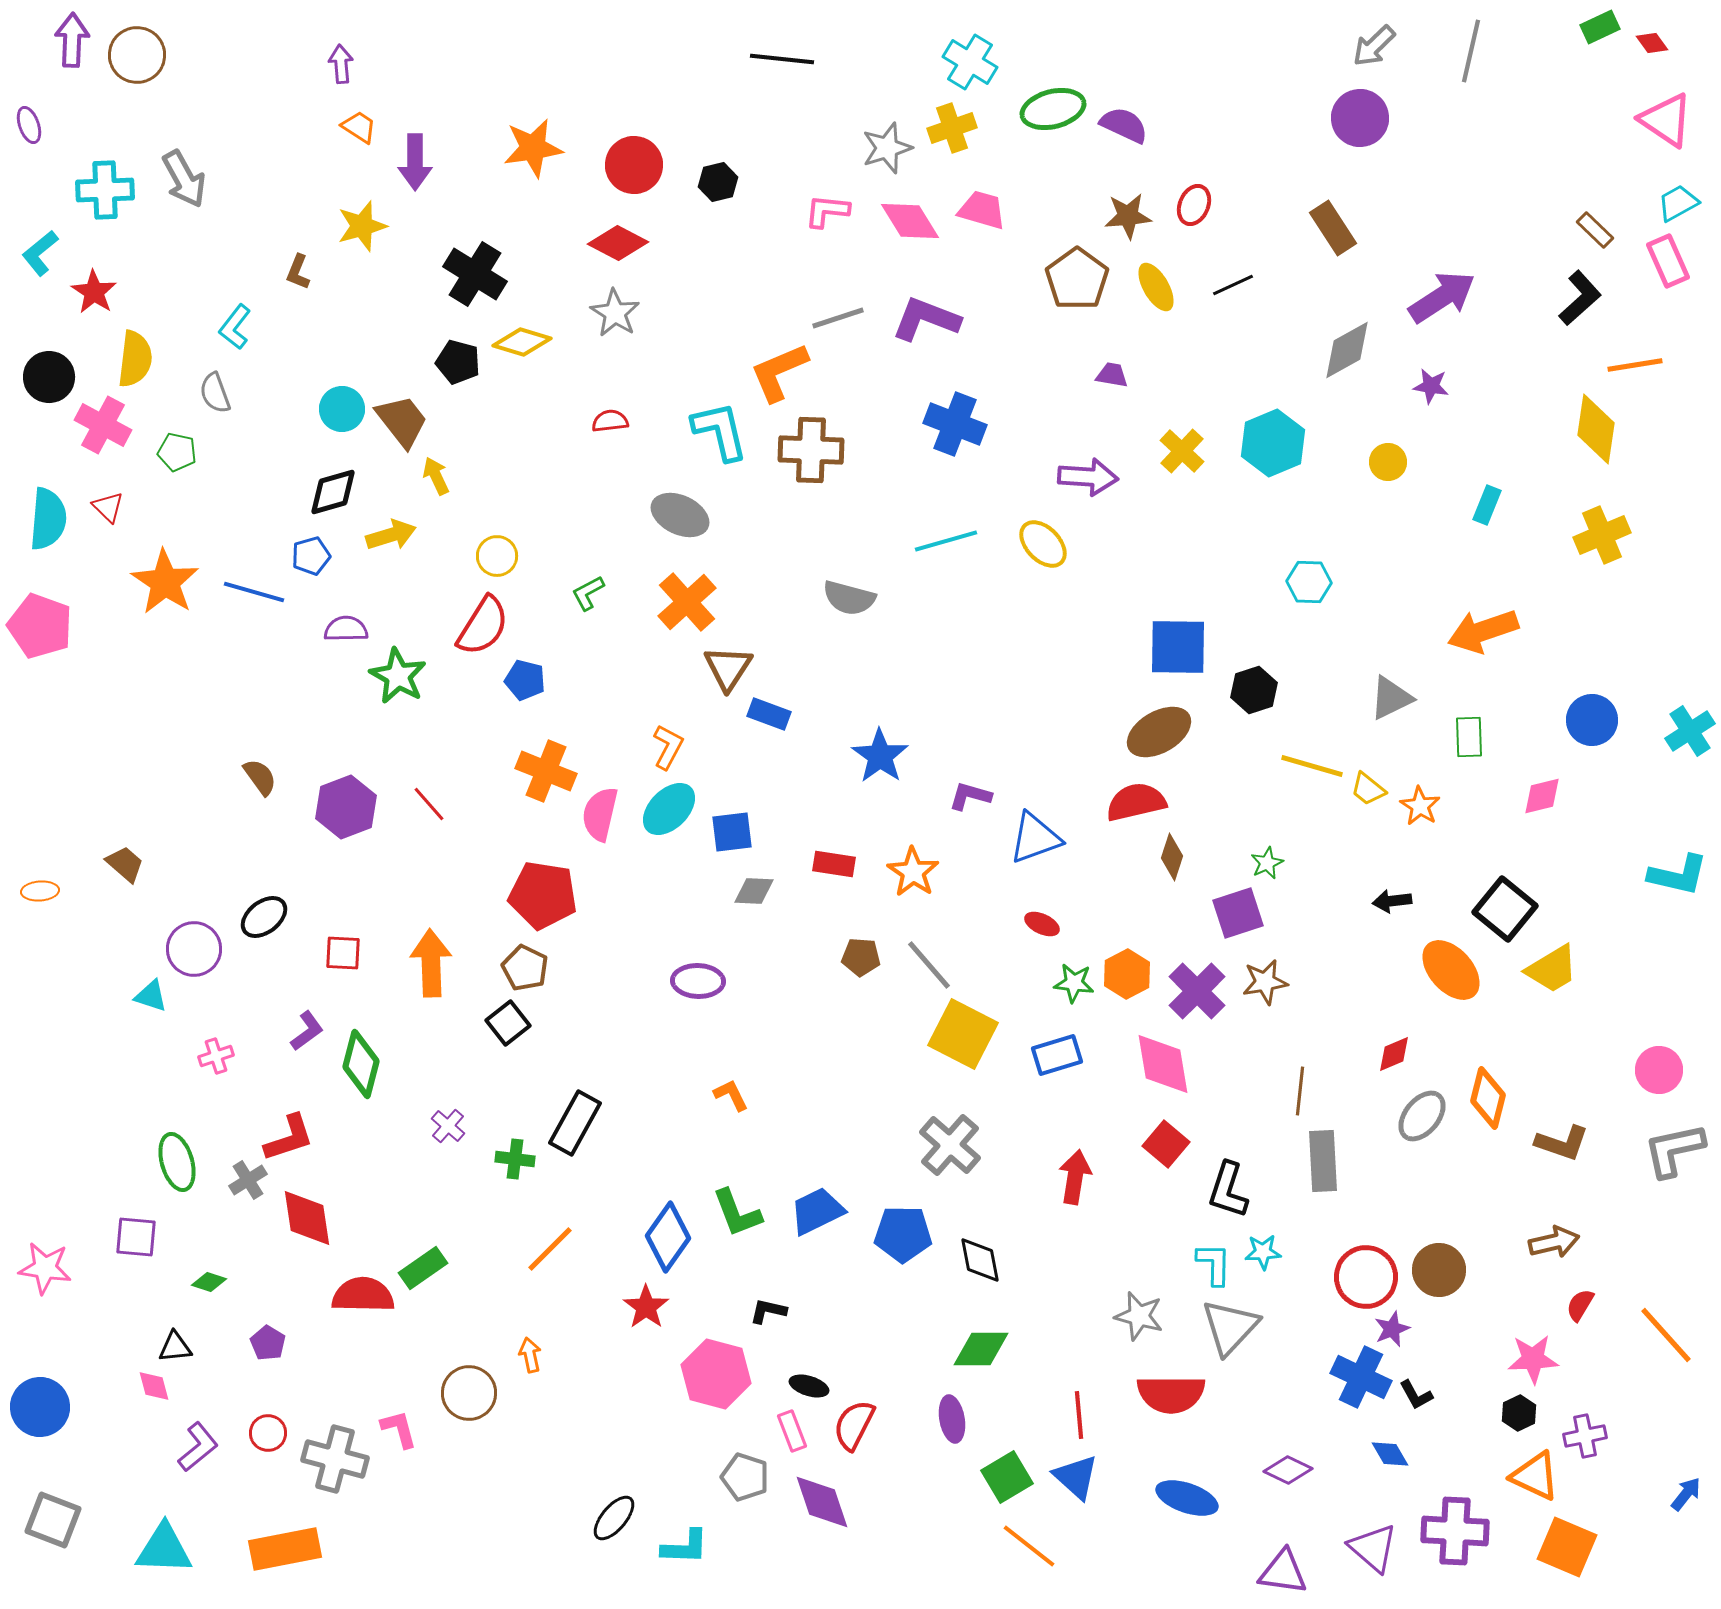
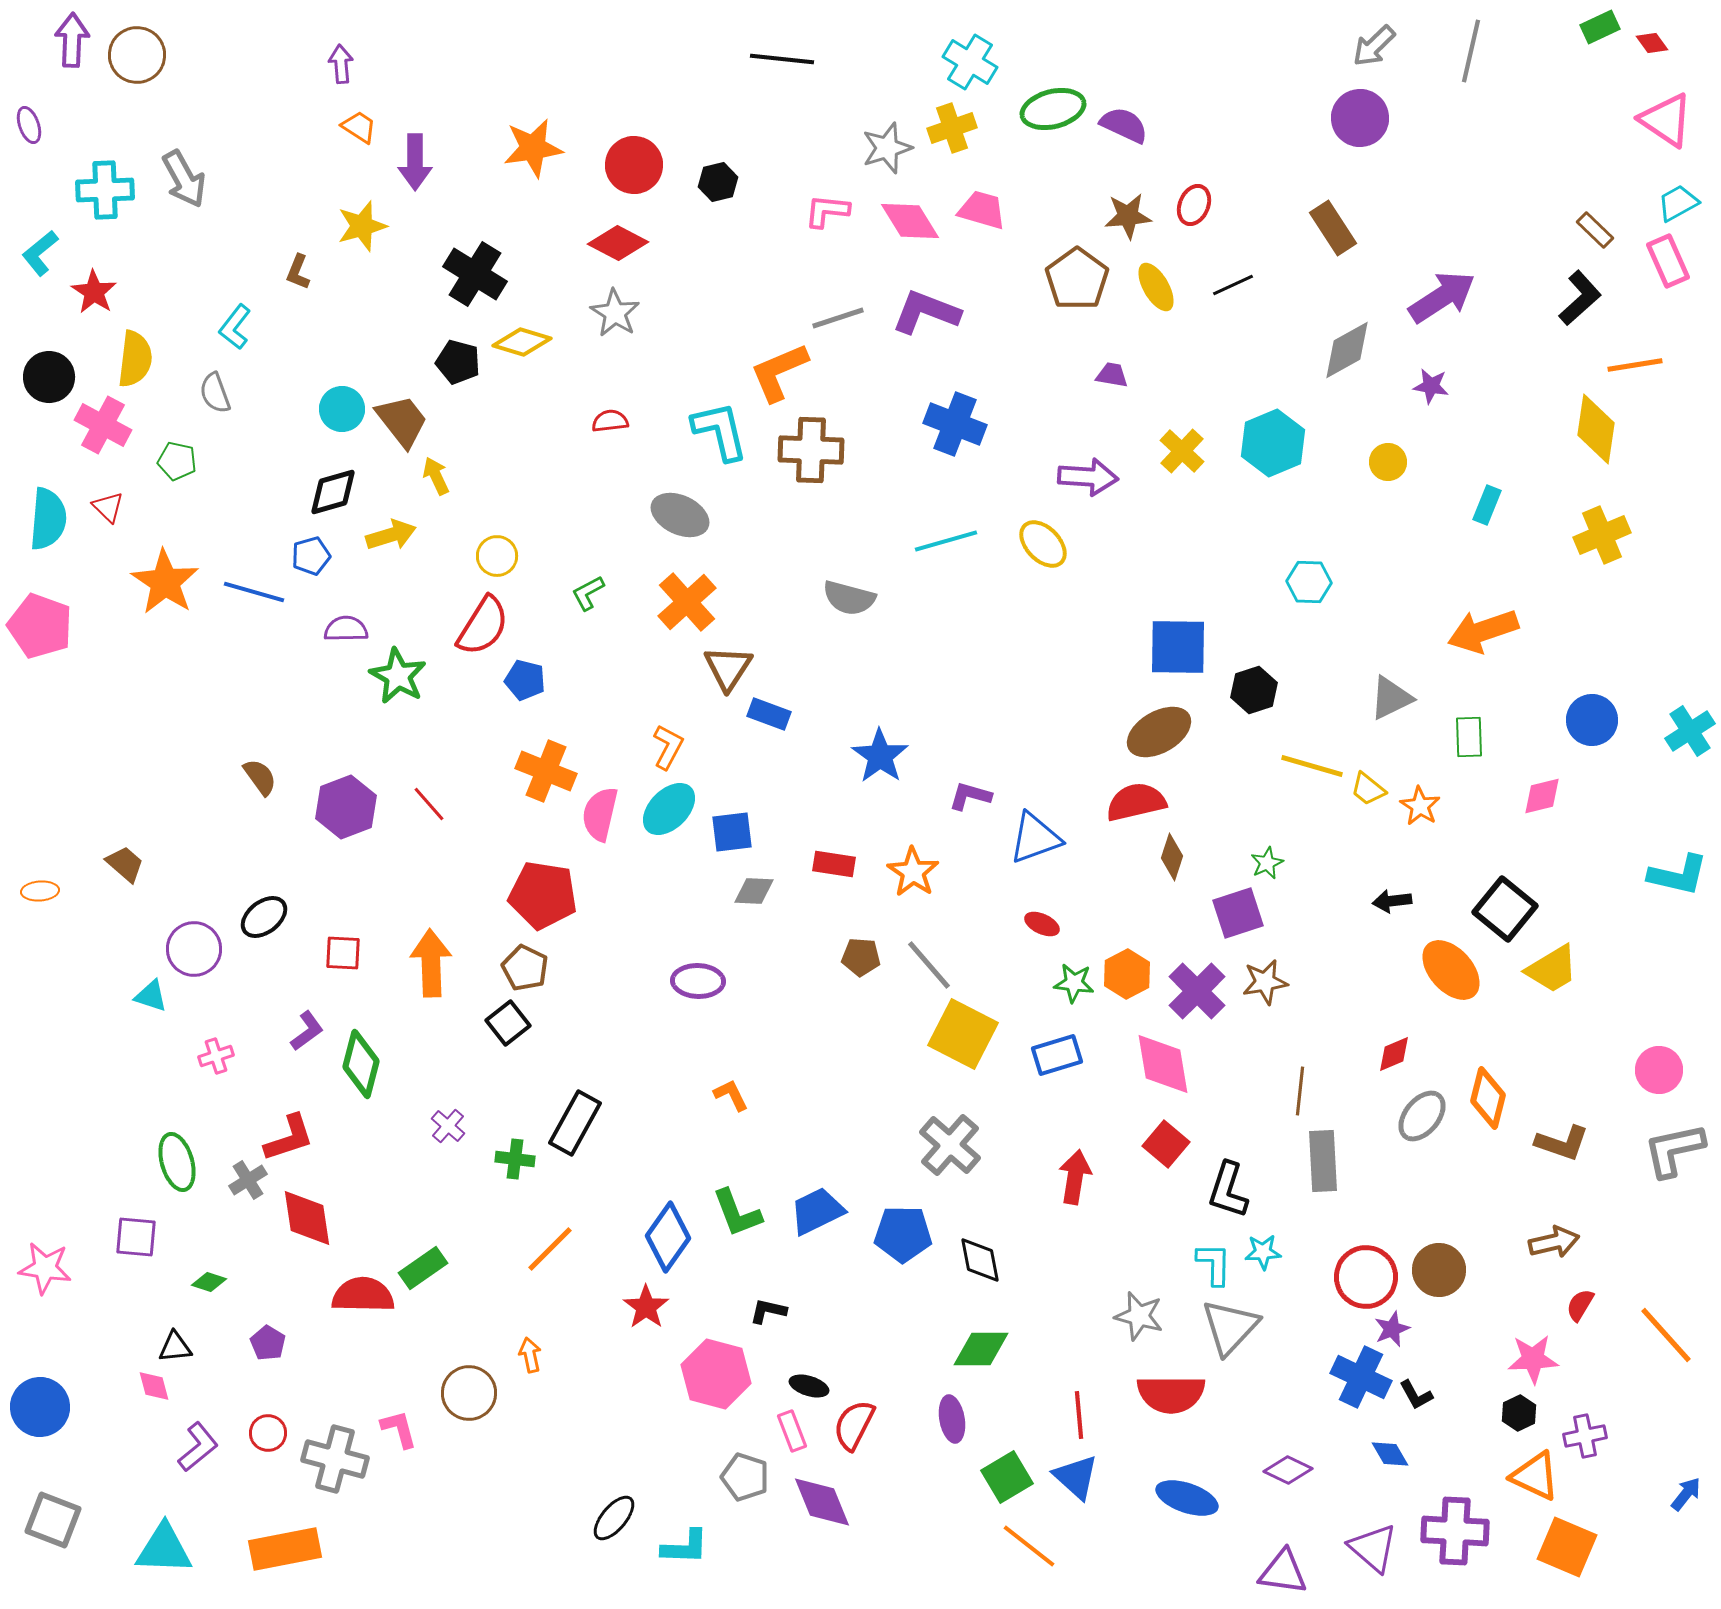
purple L-shape at (926, 319): moved 7 px up
green pentagon at (177, 452): moved 9 px down
purple diamond at (822, 1502): rotated 4 degrees counterclockwise
